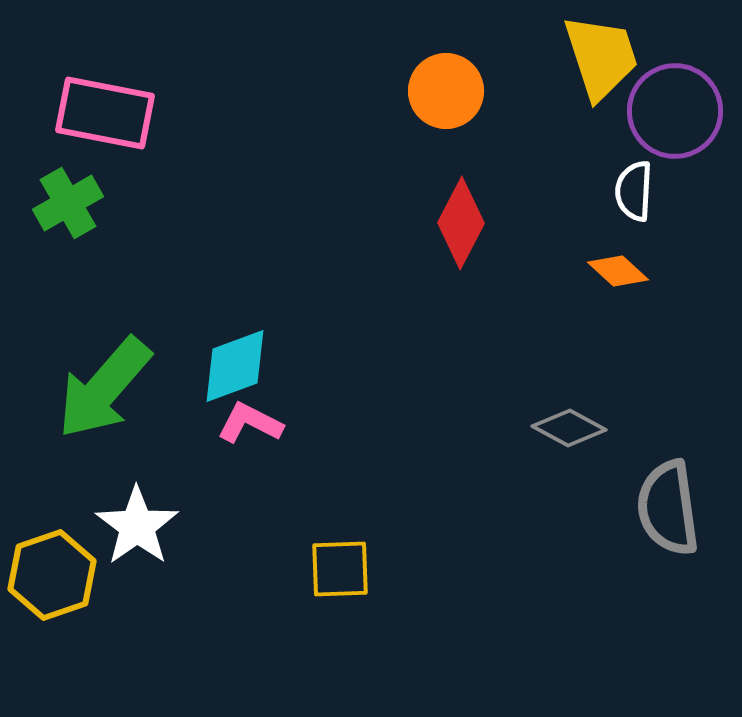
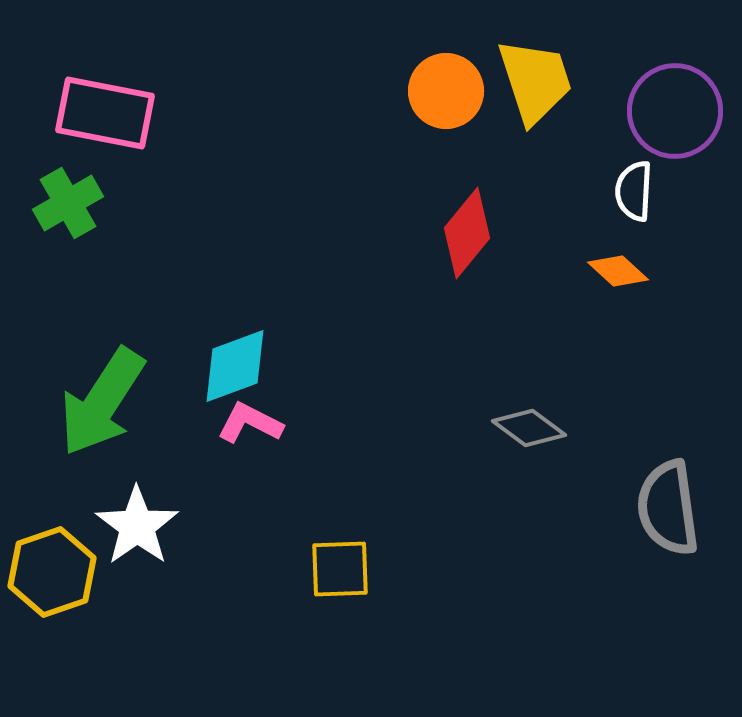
yellow trapezoid: moved 66 px left, 24 px down
red diamond: moved 6 px right, 10 px down; rotated 12 degrees clockwise
green arrow: moved 2 px left, 14 px down; rotated 8 degrees counterclockwise
gray diamond: moved 40 px left; rotated 8 degrees clockwise
yellow hexagon: moved 3 px up
